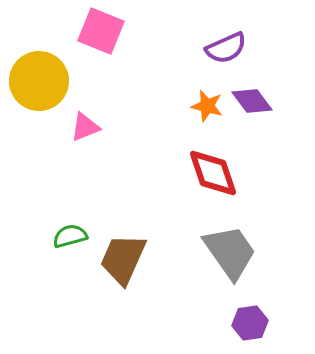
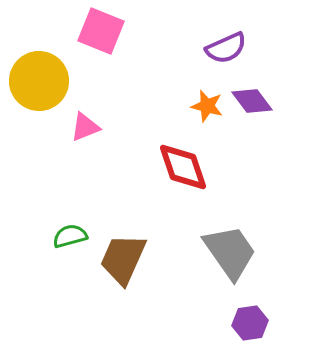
red diamond: moved 30 px left, 6 px up
